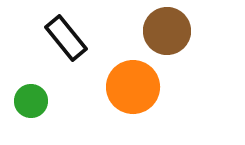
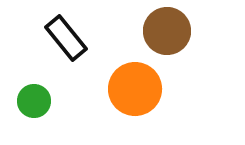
orange circle: moved 2 px right, 2 px down
green circle: moved 3 px right
